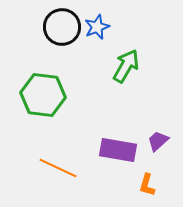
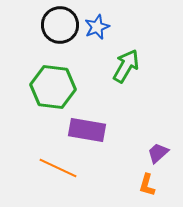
black circle: moved 2 px left, 2 px up
green hexagon: moved 10 px right, 8 px up
purple trapezoid: moved 12 px down
purple rectangle: moved 31 px left, 20 px up
